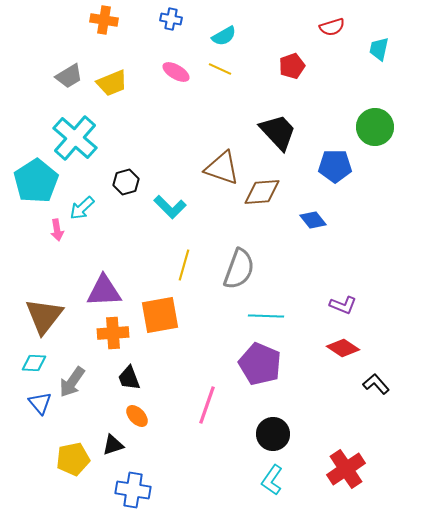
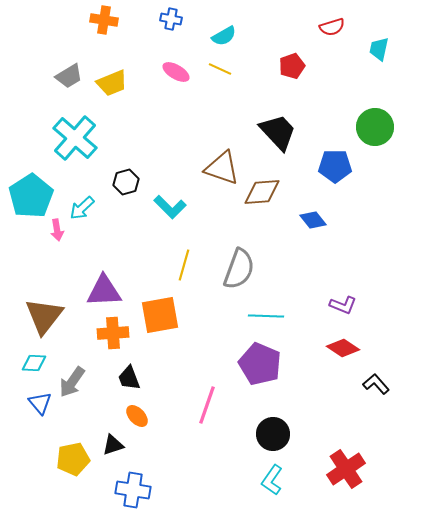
cyan pentagon at (36, 181): moved 5 px left, 15 px down
